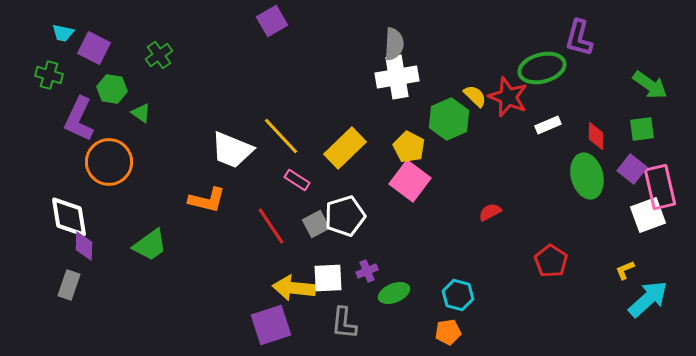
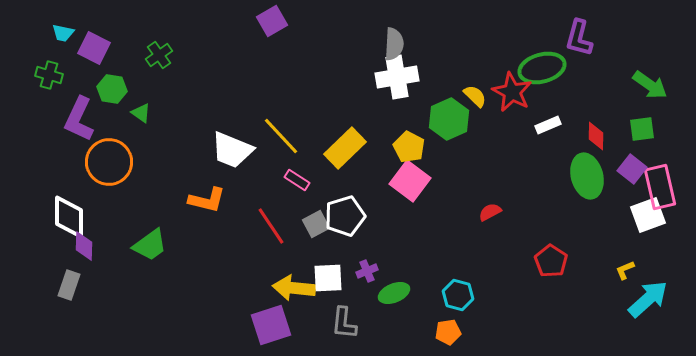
red star at (508, 97): moved 4 px right, 5 px up; rotated 6 degrees clockwise
white diamond at (69, 217): rotated 9 degrees clockwise
